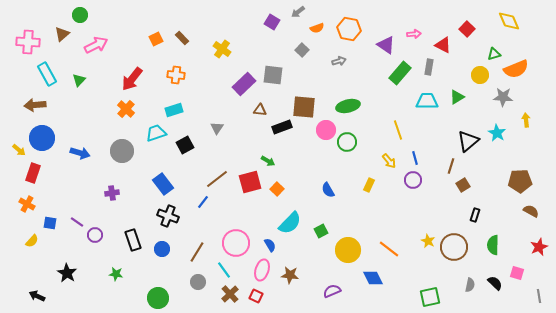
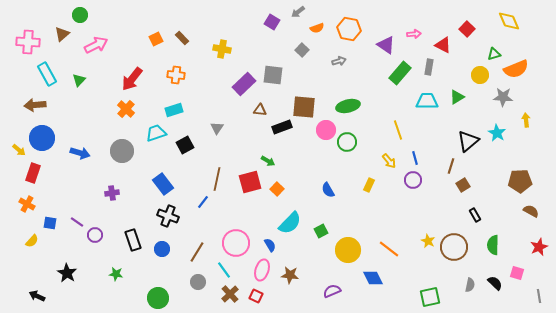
yellow cross at (222, 49): rotated 24 degrees counterclockwise
brown line at (217, 179): rotated 40 degrees counterclockwise
black rectangle at (475, 215): rotated 48 degrees counterclockwise
